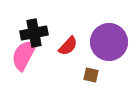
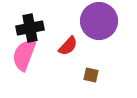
black cross: moved 4 px left, 5 px up
purple circle: moved 10 px left, 21 px up
pink semicircle: rotated 8 degrees counterclockwise
